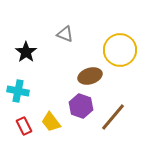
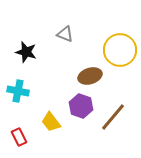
black star: rotated 20 degrees counterclockwise
red rectangle: moved 5 px left, 11 px down
